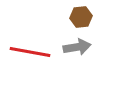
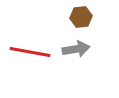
gray arrow: moved 1 px left, 2 px down
